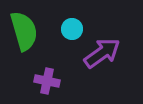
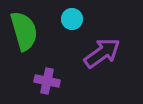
cyan circle: moved 10 px up
